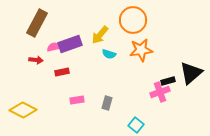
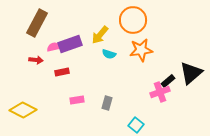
black rectangle: rotated 24 degrees counterclockwise
